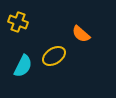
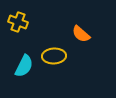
yellow ellipse: rotated 30 degrees clockwise
cyan semicircle: moved 1 px right
